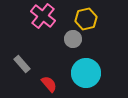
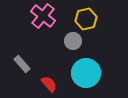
gray circle: moved 2 px down
